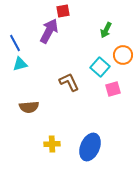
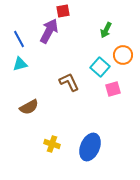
blue line: moved 4 px right, 4 px up
brown semicircle: rotated 24 degrees counterclockwise
yellow cross: rotated 21 degrees clockwise
